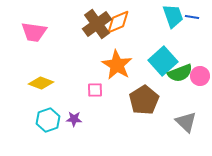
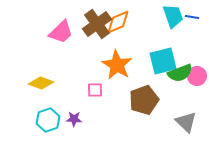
pink trapezoid: moved 27 px right; rotated 52 degrees counterclockwise
cyan square: rotated 28 degrees clockwise
pink circle: moved 3 px left
brown pentagon: rotated 12 degrees clockwise
